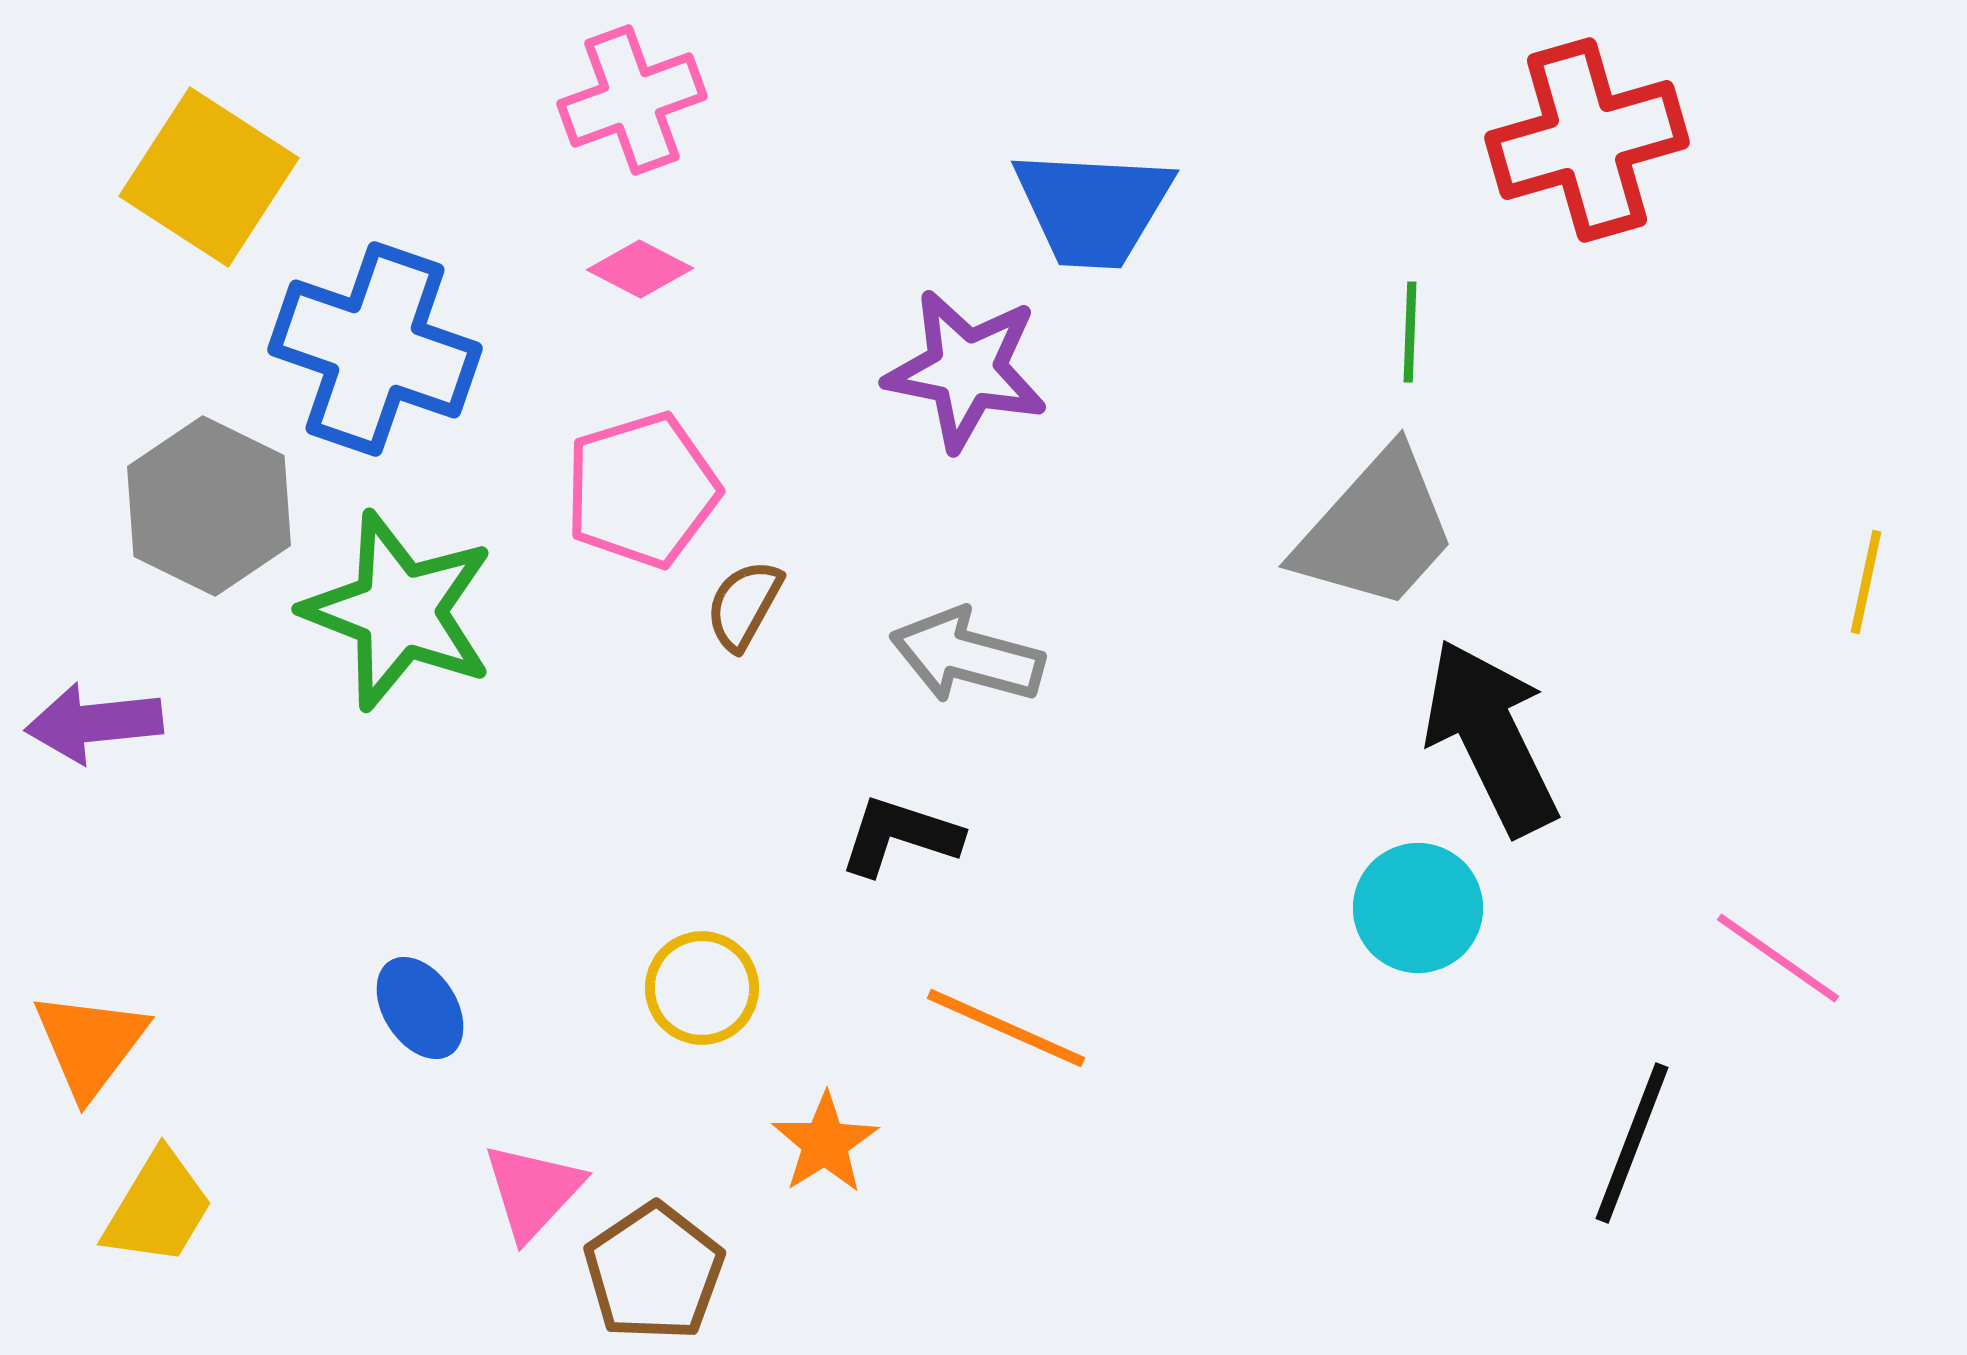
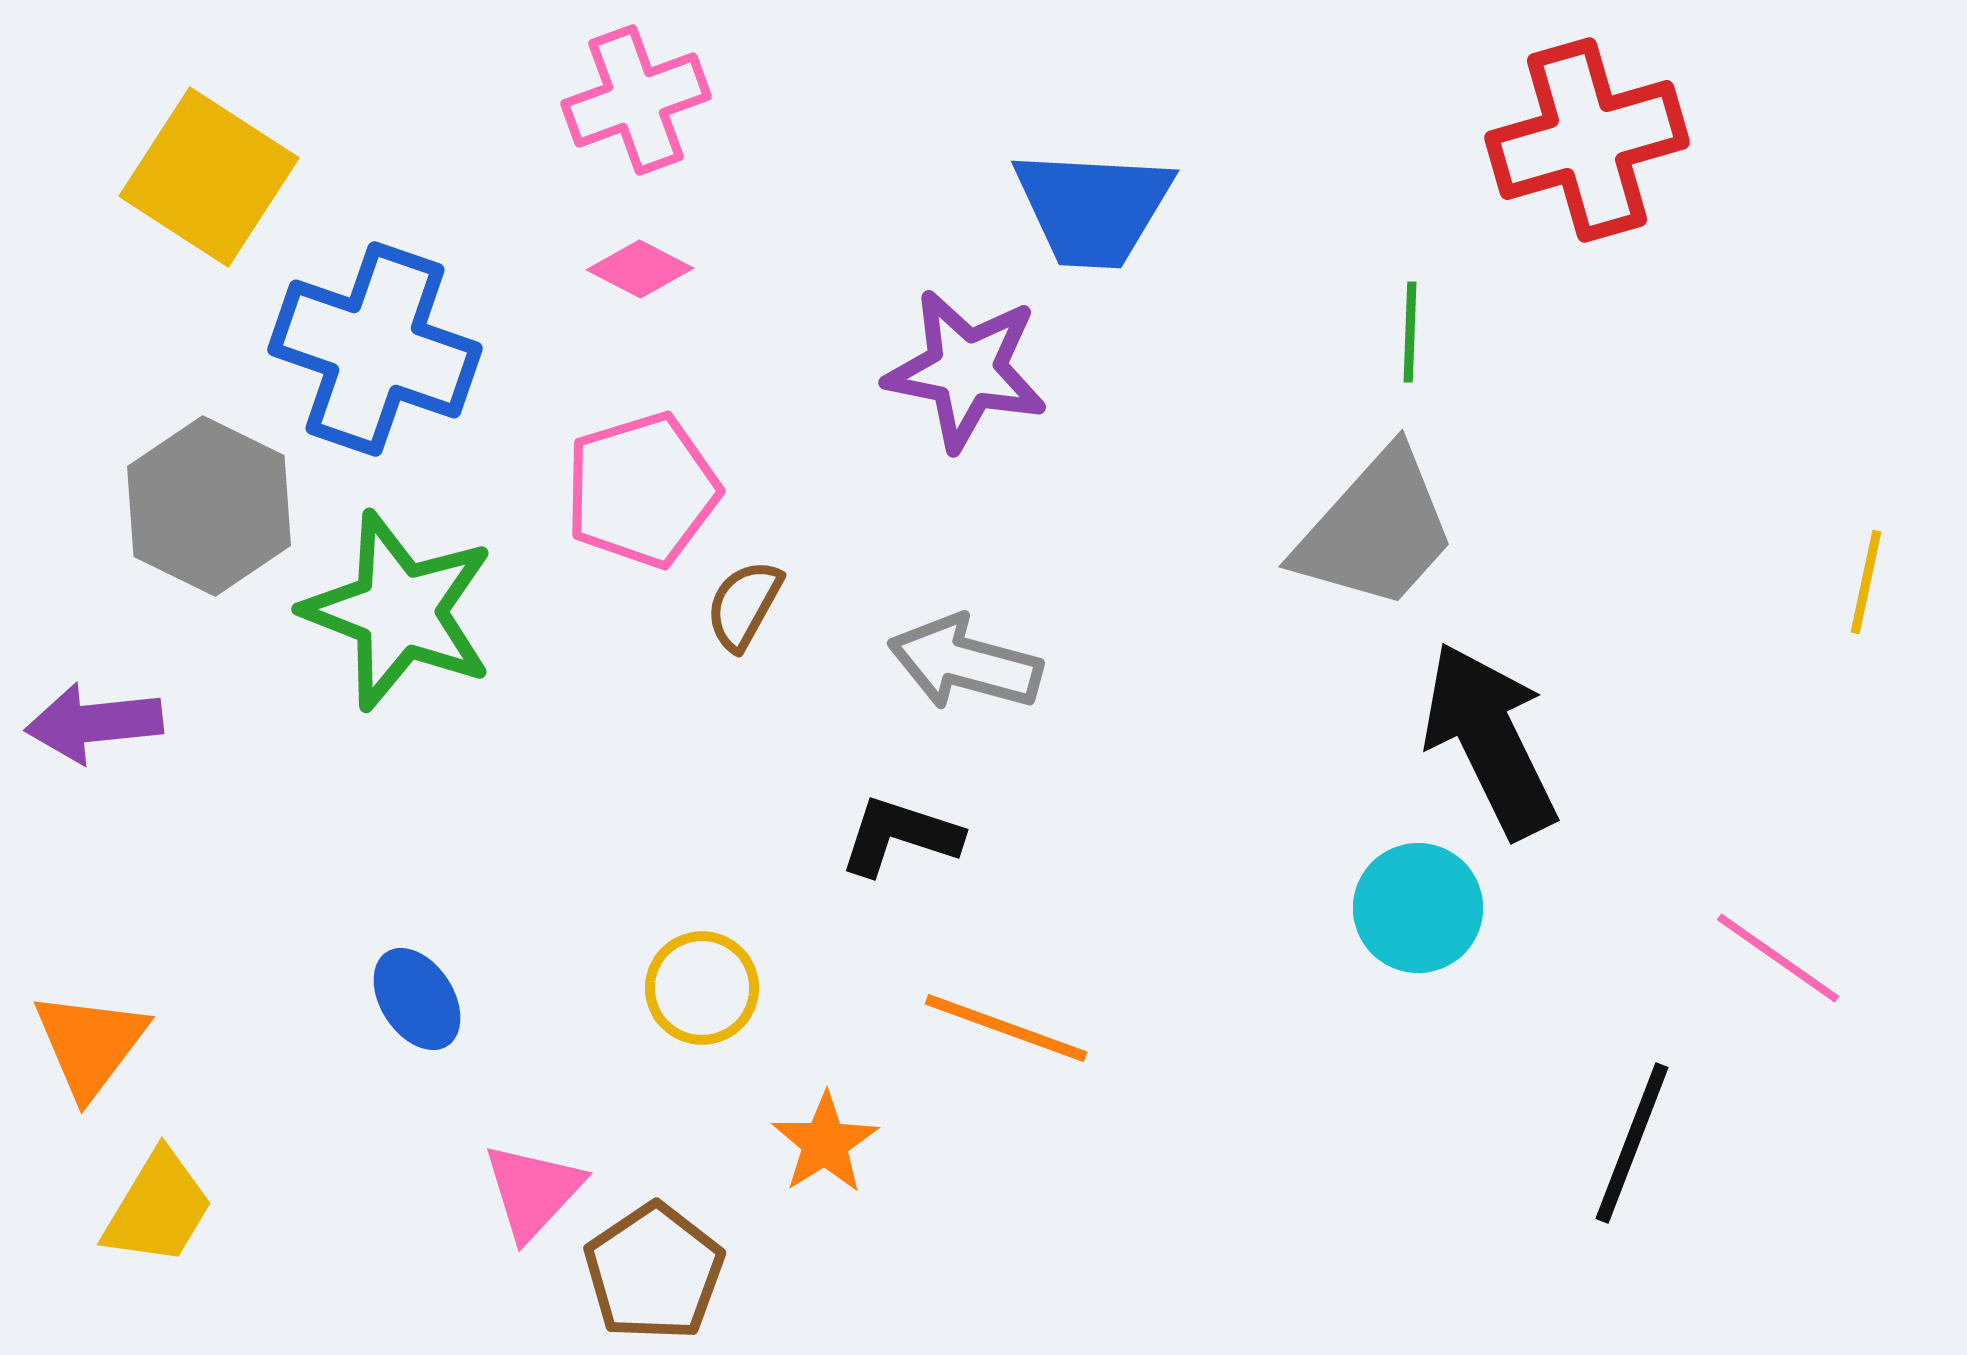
pink cross: moved 4 px right
gray arrow: moved 2 px left, 7 px down
black arrow: moved 1 px left, 3 px down
blue ellipse: moved 3 px left, 9 px up
orange line: rotated 4 degrees counterclockwise
